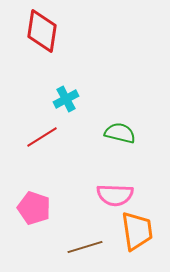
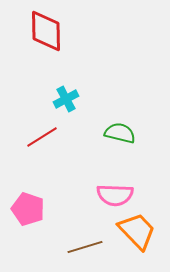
red diamond: moved 4 px right; rotated 9 degrees counterclockwise
pink pentagon: moved 6 px left, 1 px down
orange trapezoid: rotated 36 degrees counterclockwise
